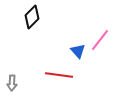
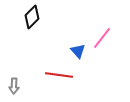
pink line: moved 2 px right, 2 px up
gray arrow: moved 2 px right, 3 px down
